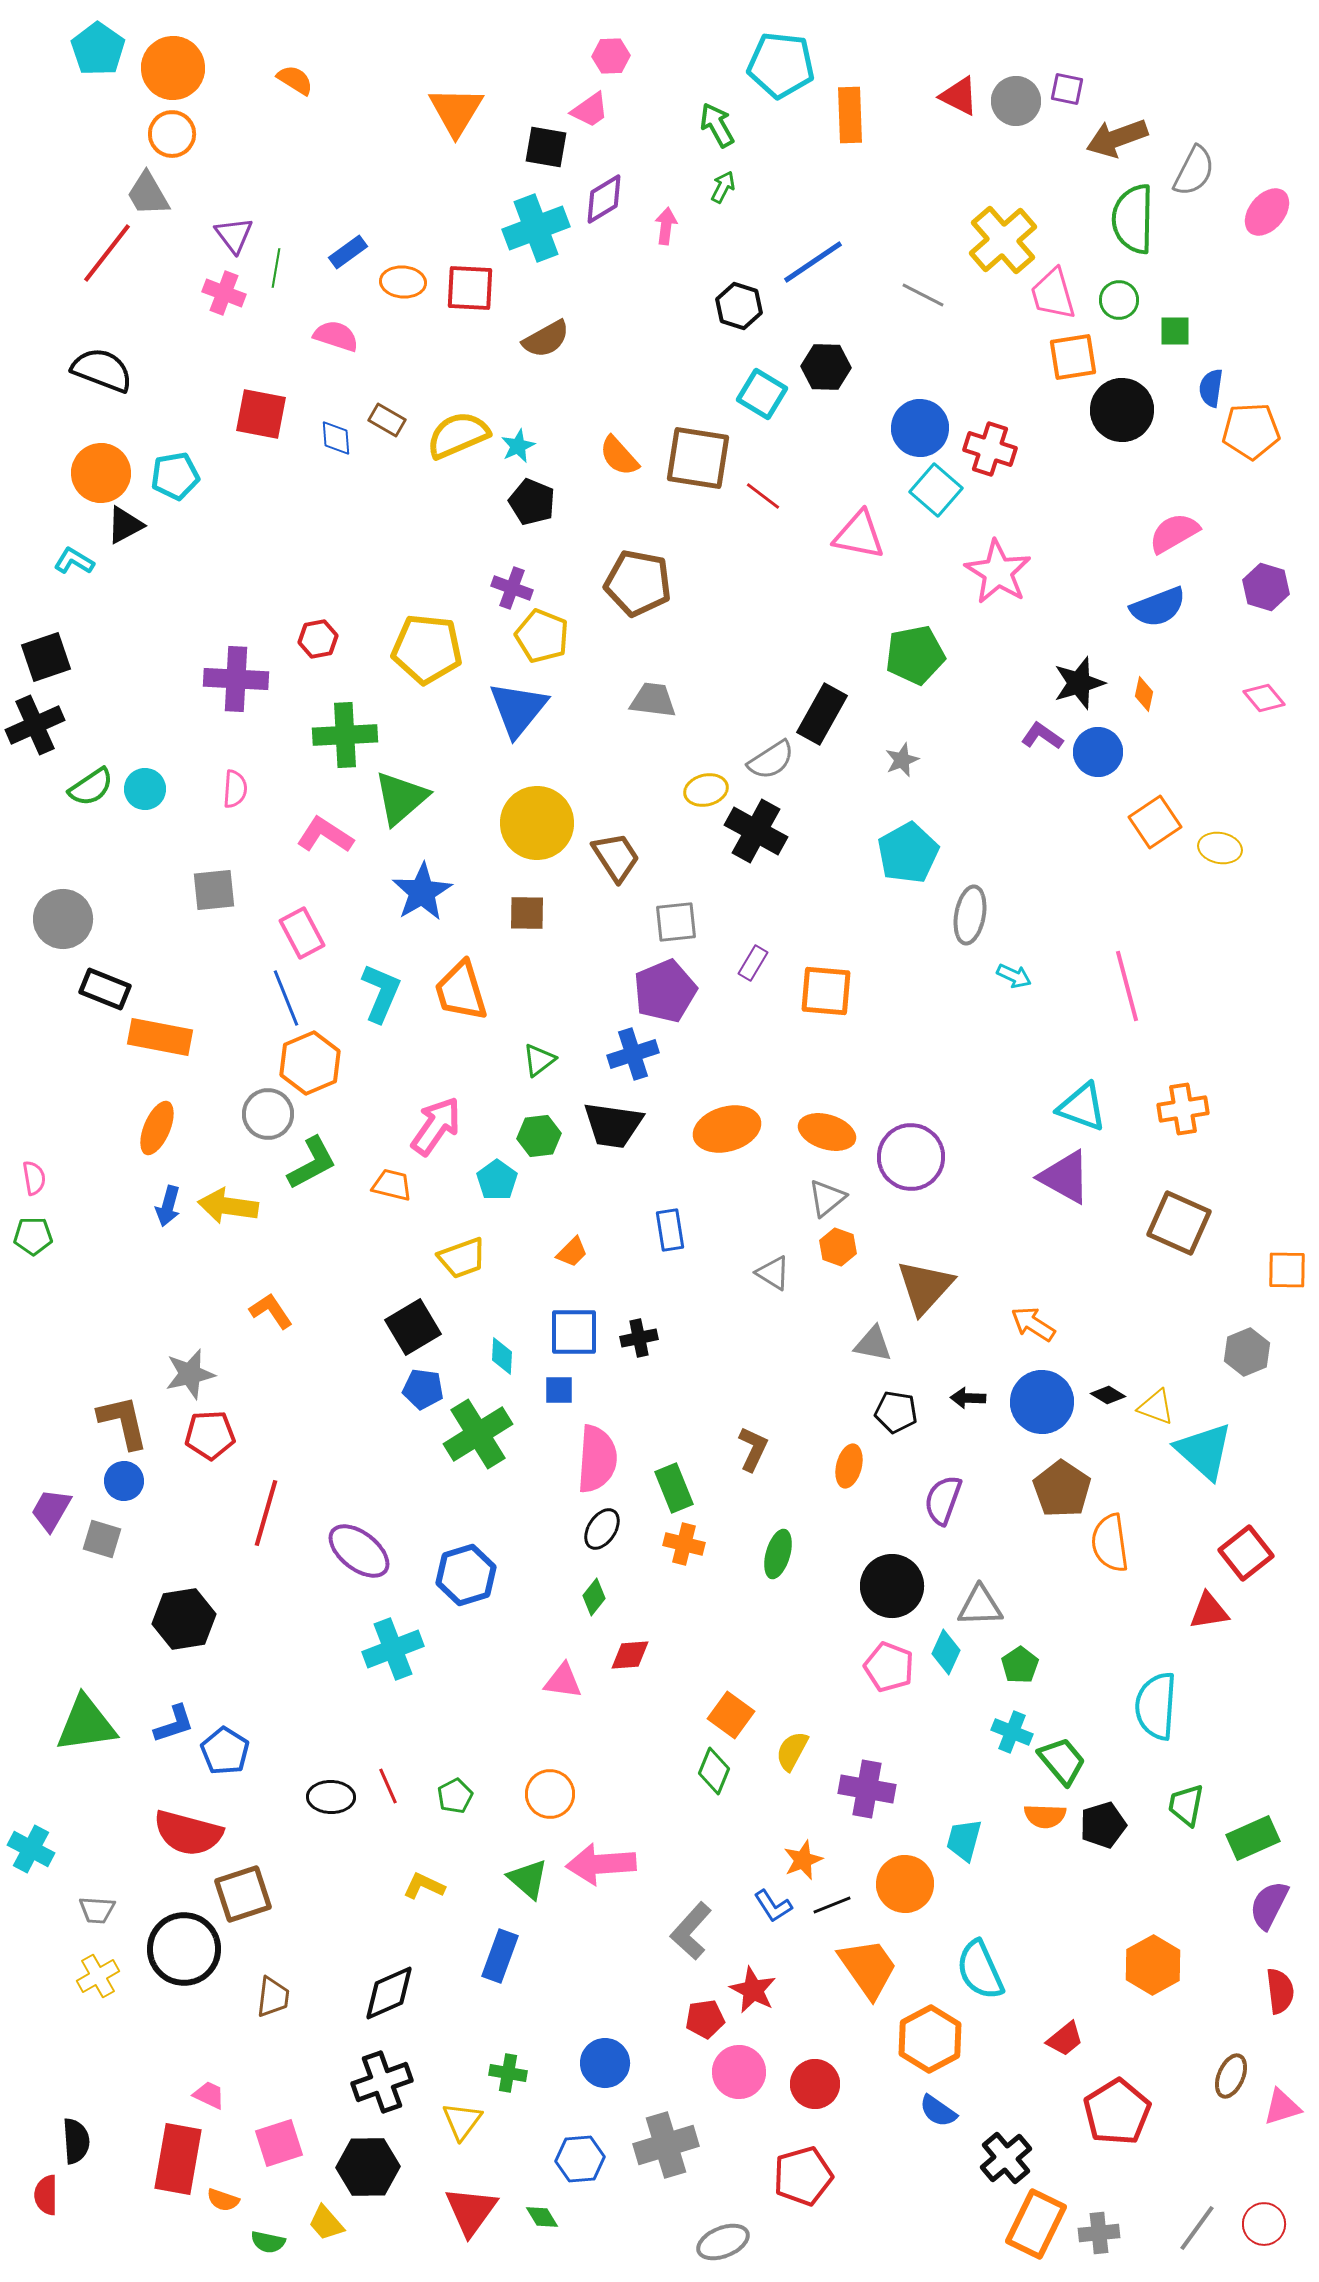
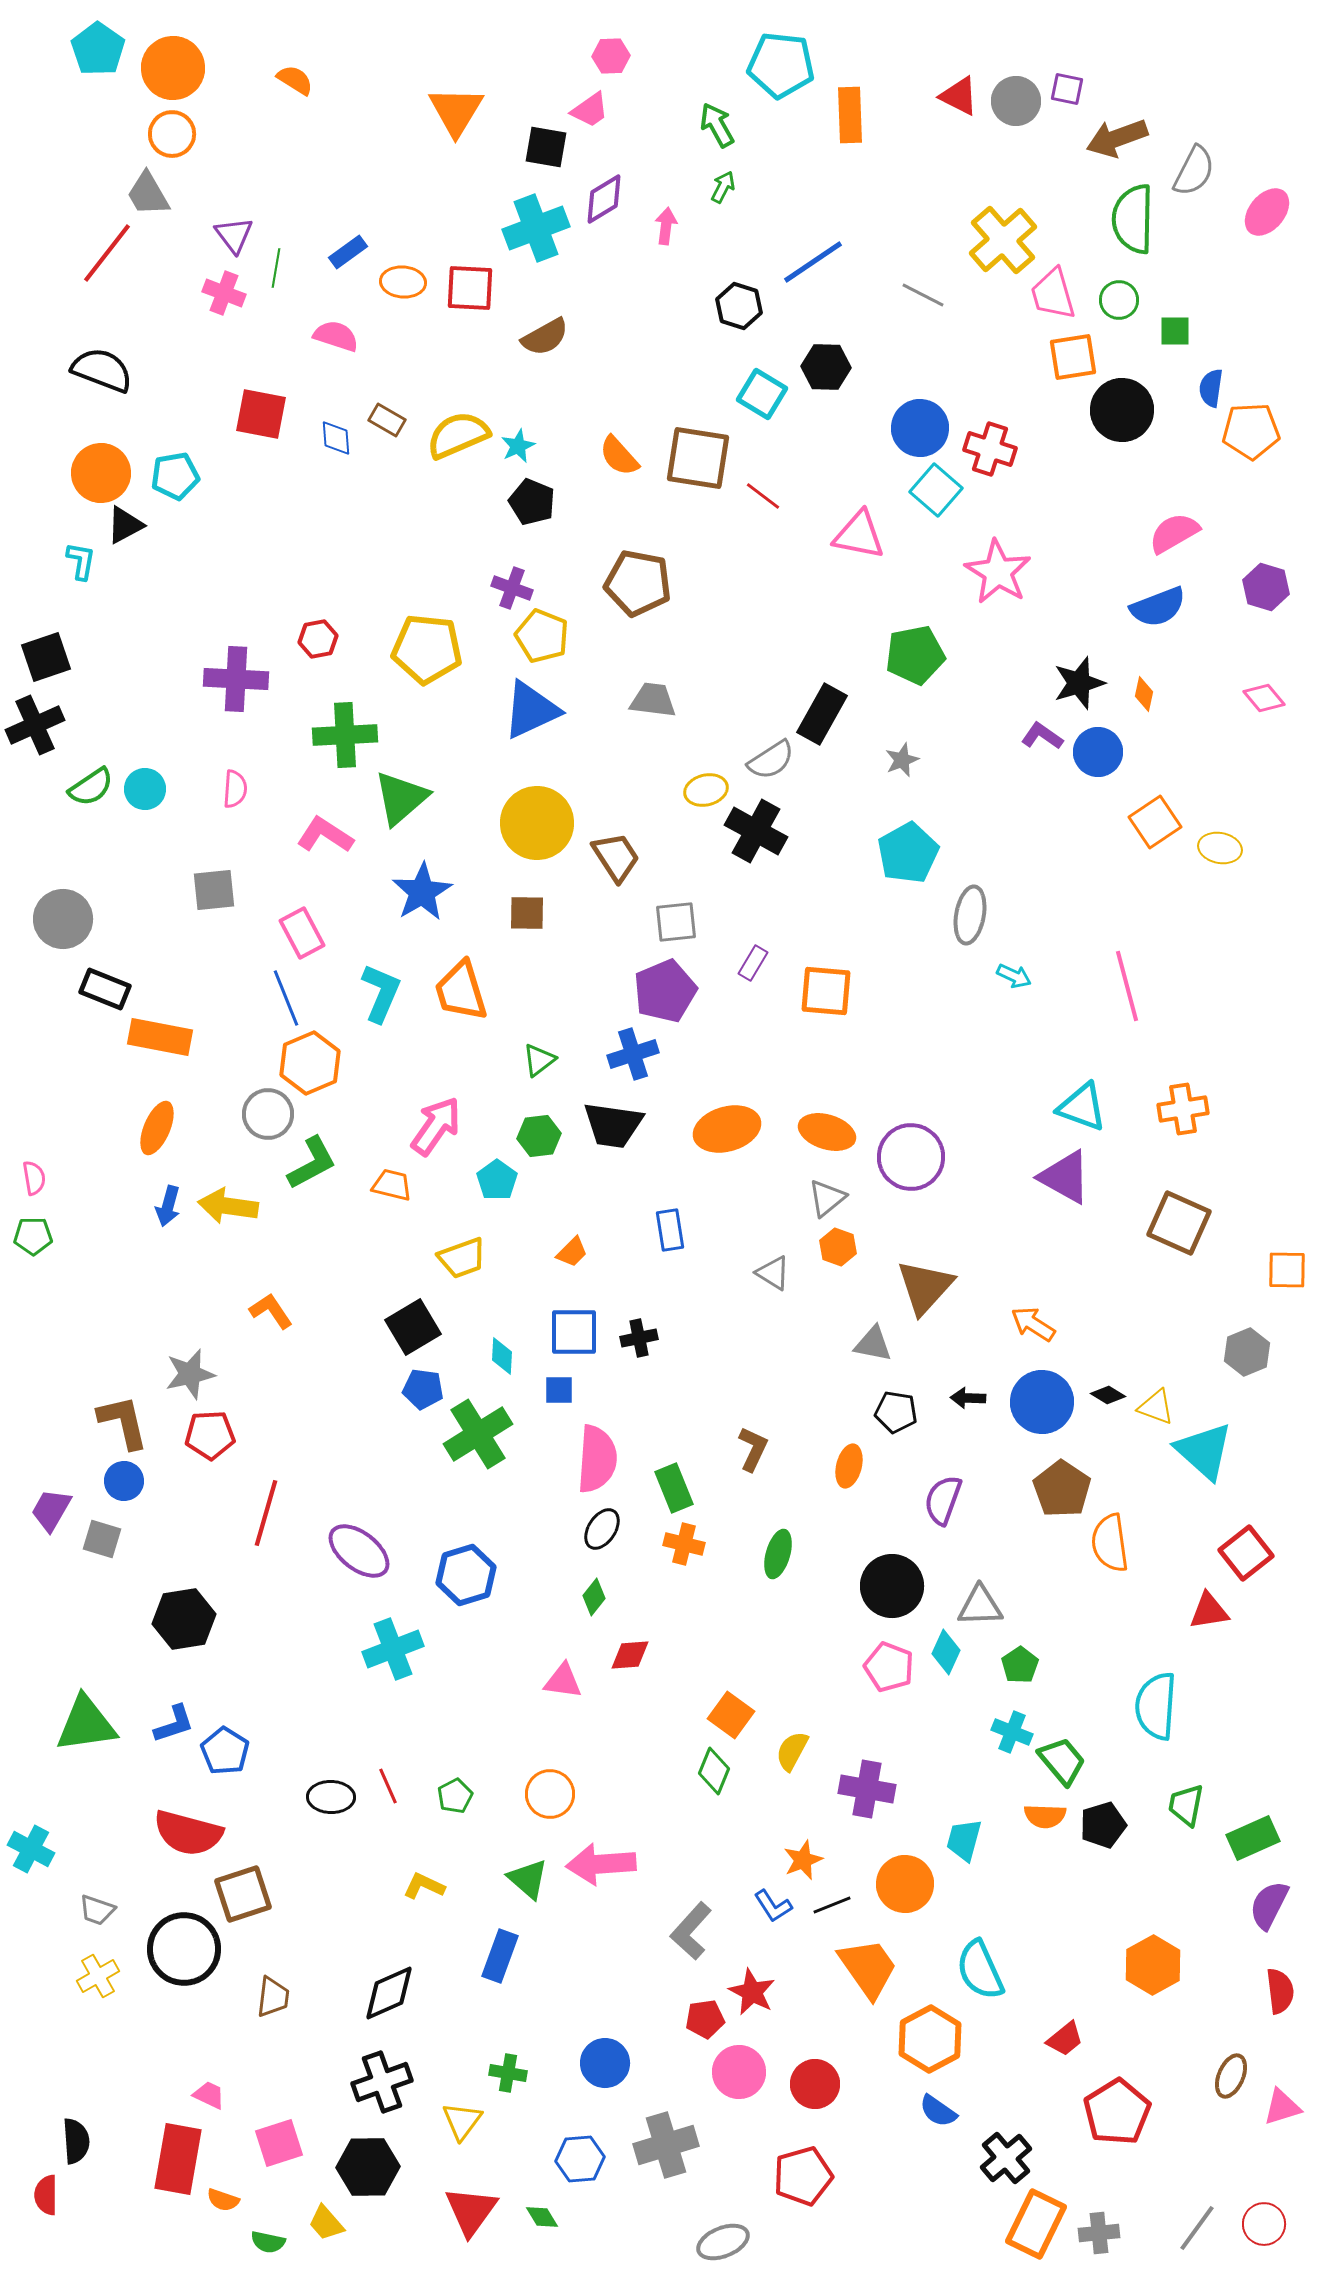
brown semicircle at (546, 339): moved 1 px left, 2 px up
cyan L-shape at (74, 561): moved 7 px right; rotated 69 degrees clockwise
blue triangle at (518, 709): moved 13 px right, 1 px down; rotated 26 degrees clockwise
gray trapezoid at (97, 1910): rotated 15 degrees clockwise
red star at (753, 1990): moved 1 px left, 2 px down
